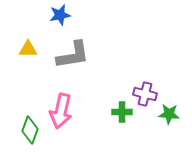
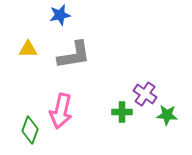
gray L-shape: moved 1 px right
purple cross: rotated 20 degrees clockwise
green star: moved 2 px left, 1 px down
